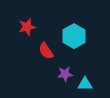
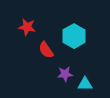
red star: rotated 24 degrees clockwise
red semicircle: moved 1 px up
